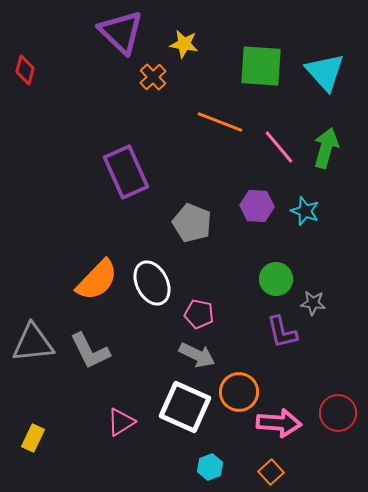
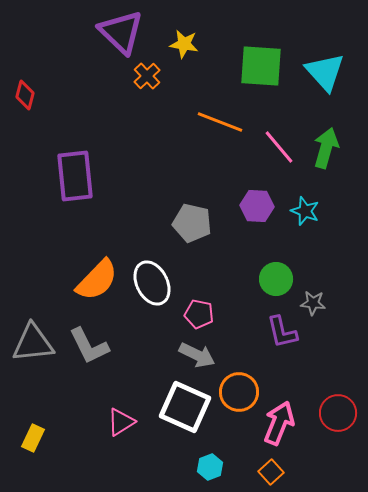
red diamond: moved 25 px down
orange cross: moved 6 px left, 1 px up
purple rectangle: moved 51 px left, 4 px down; rotated 18 degrees clockwise
gray pentagon: rotated 9 degrees counterclockwise
gray L-shape: moved 1 px left, 5 px up
pink arrow: rotated 72 degrees counterclockwise
